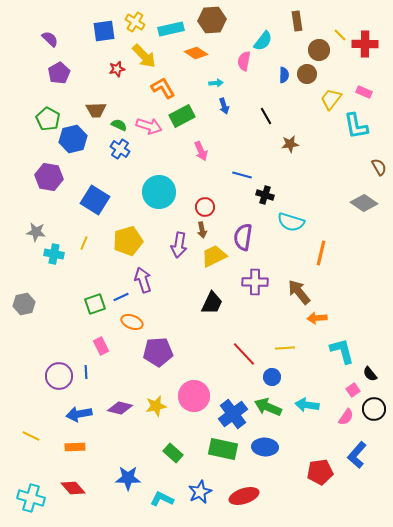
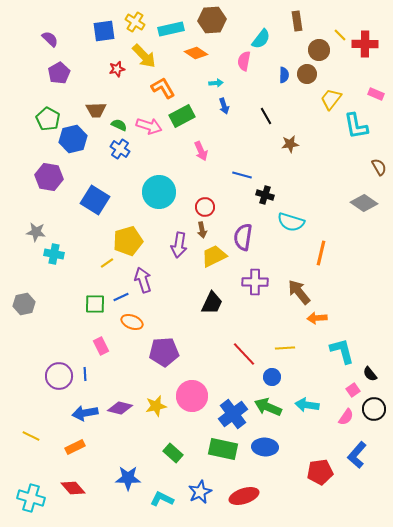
cyan semicircle at (263, 41): moved 2 px left, 2 px up
pink rectangle at (364, 92): moved 12 px right, 2 px down
yellow line at (84, 243): moved 23 px right, 20 px down; rotated 32 degrees clockwise
green square at (95, 304): rotated 20 degrees clockwise
purple pentagon at (158, 352): moved 6 px right
blue line at (86, 372): moved 1 px left, 2 px down
pink circle at (194, 396): moved 2 px left
blue arrow at (79, 414): moved 6 px right, 1 px up
orange rectangle at (75, 447): rotated 24 degrees counterclockwise
